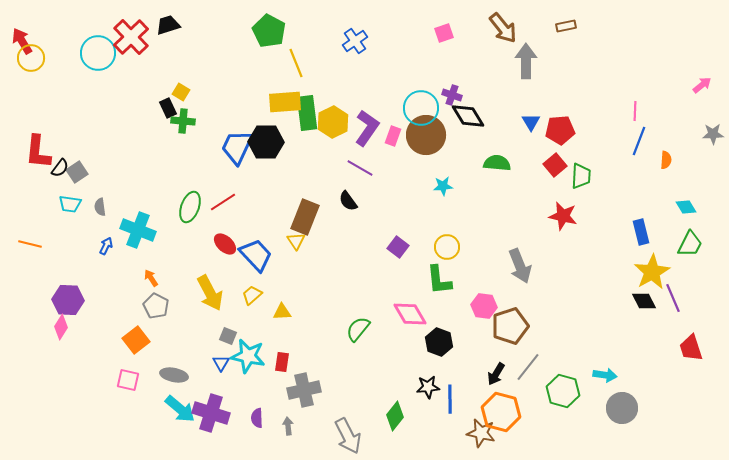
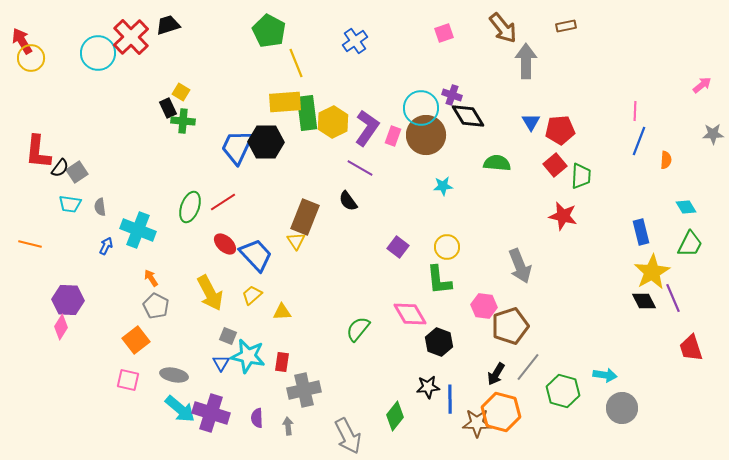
brown star at (481, 433): moved 4 px left, 10 px up; rotated 12 degrees counterclockwise
